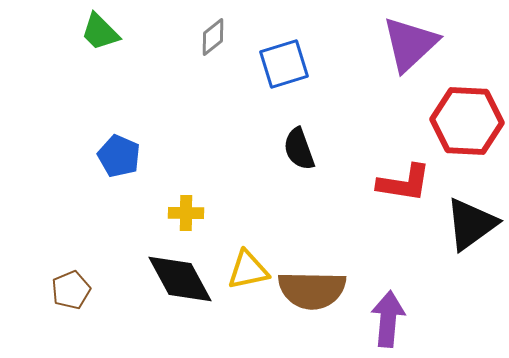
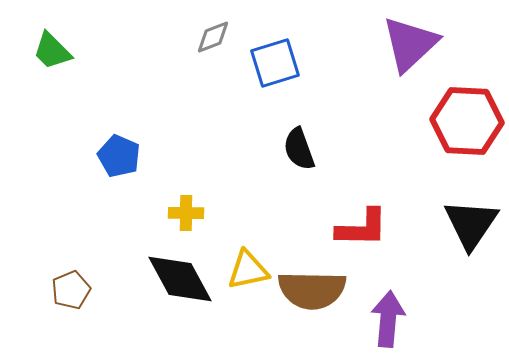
green trapezoid: moved 48 px left, 19 px down
gray diamond: rotated 18 degrees clockwise
blue square: moved 9 px left, 1 px up
red L-shape: moved 42 px left, 45 px down; rotated 8 degrees counterclockwise
black triangle: rotated 20 degrees counterclockwise
